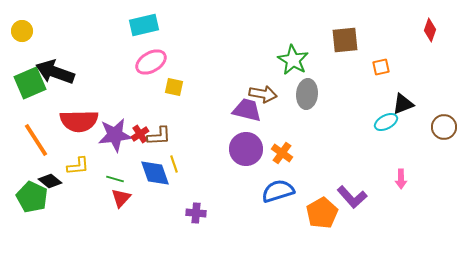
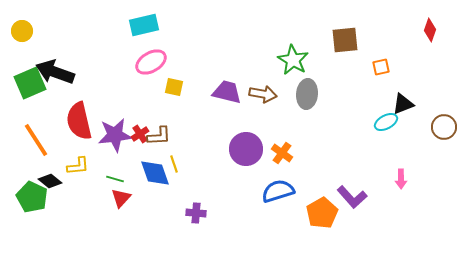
purple trapezoid: moved 20 px left, 18 px up
red semicircle: rotated 78 degrees clockwise
